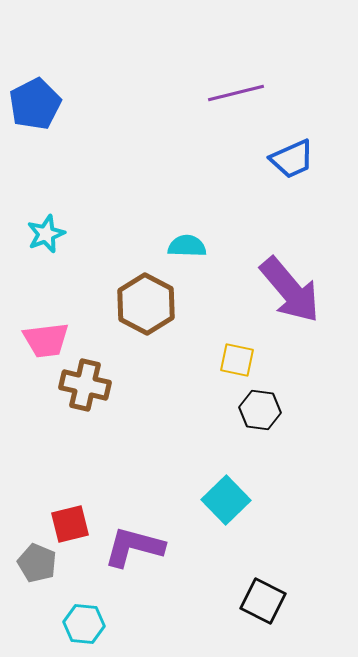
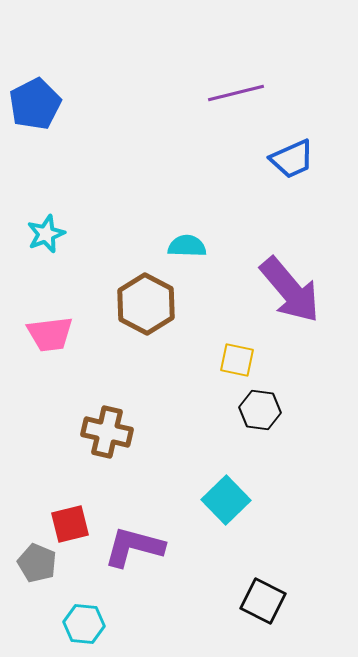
pink trapezoid: moved 4 px right, 6 px up
brown cross: moved 22 px right, 47 px down
